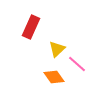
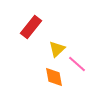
red rectangle: rotated 15 degrees clockwise
orange diamond: rotated 25 degrees clockwise
